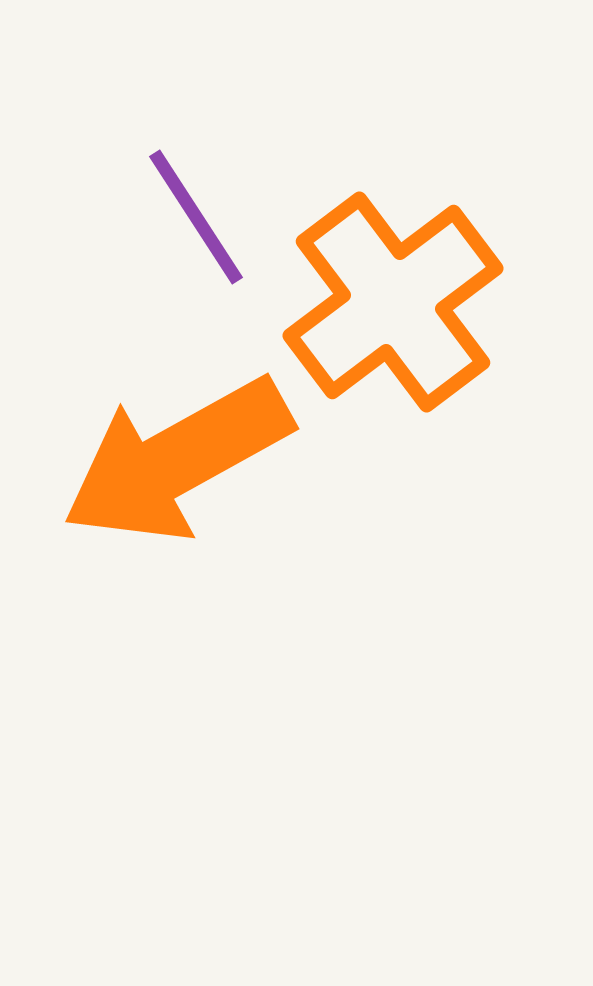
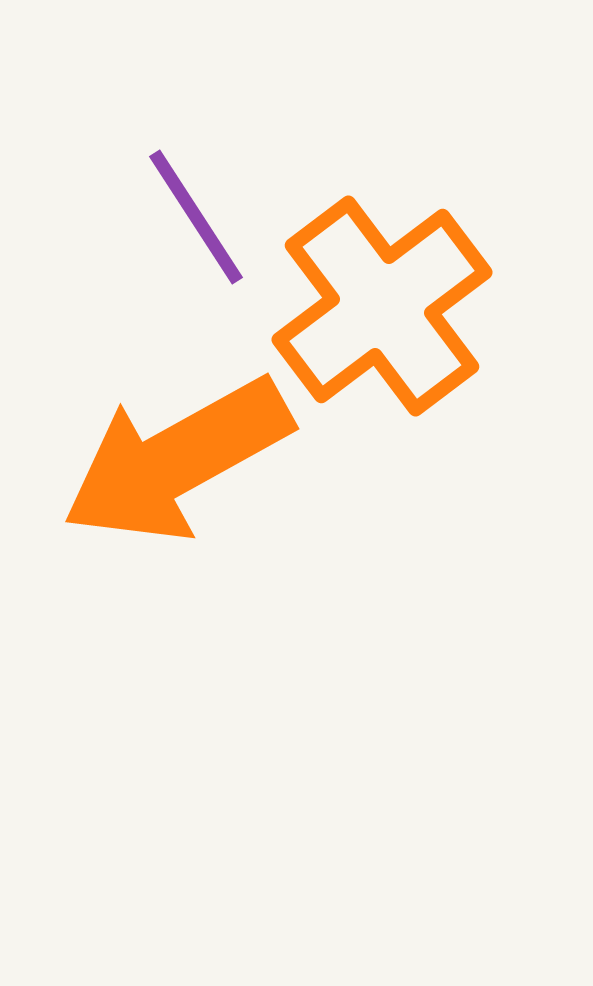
orange cross: moved 11 px left, 4 px down
